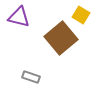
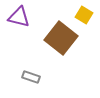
yellow square: moved 3 px right
brown square: rotated 12 degrees counterclockwise
